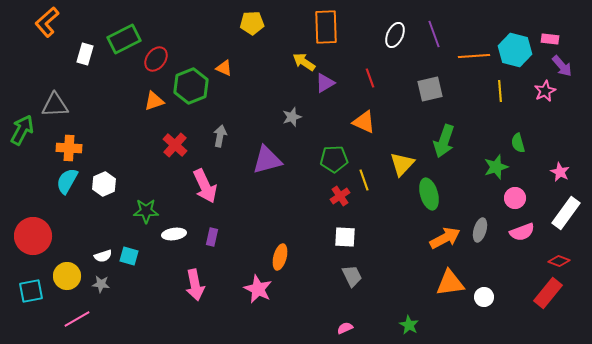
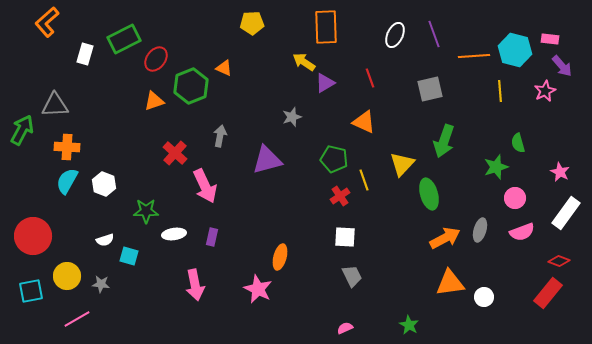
red cross at (175, 145): moved 8 px down
orange cross at (69, 148): moved 2 px left, 1 px up
green pentagon at (334, 159): rotated 16 degrees clockwise
white hexagon at (104, 184): rotated 15 degrees counterclockwise
white semicircle at (103, 256): moved 2 px right, 16 px up
